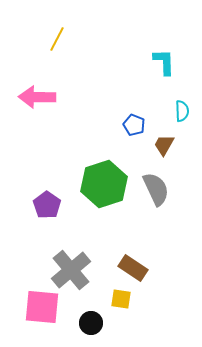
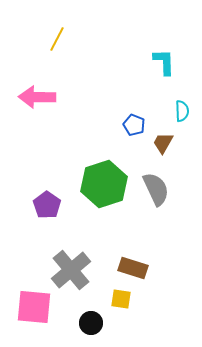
brown trapezoid: moved 1 px left, 2 px up
brown rectangle: rotated 16 degrees counterclockwise
pink square: moved 8 px left
